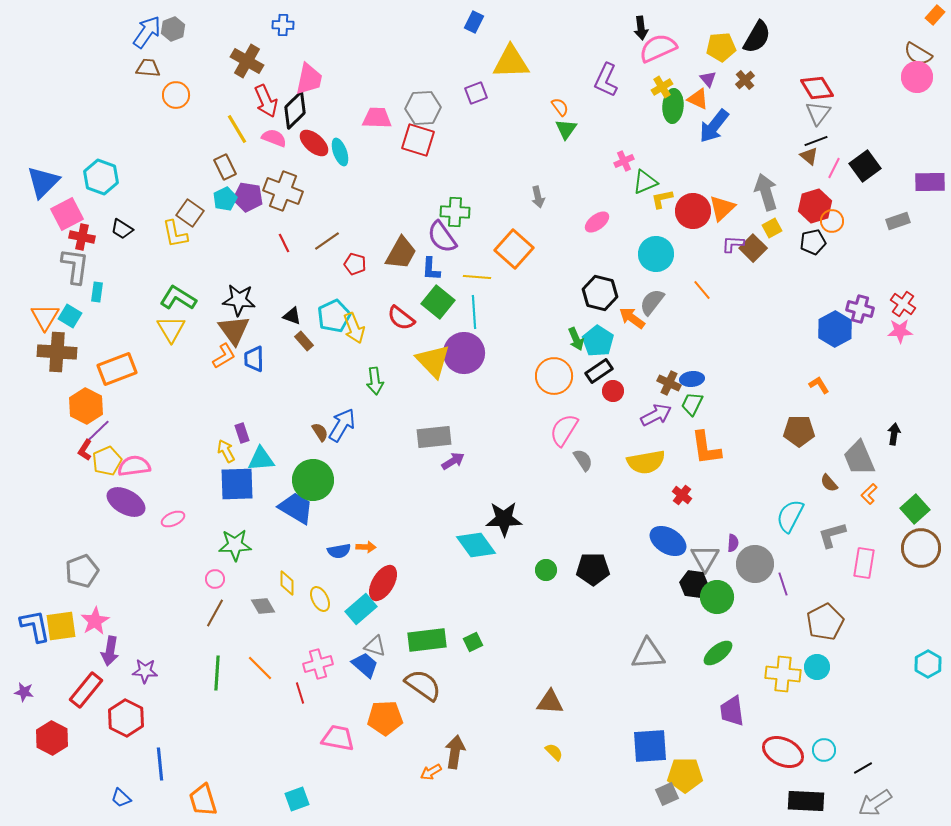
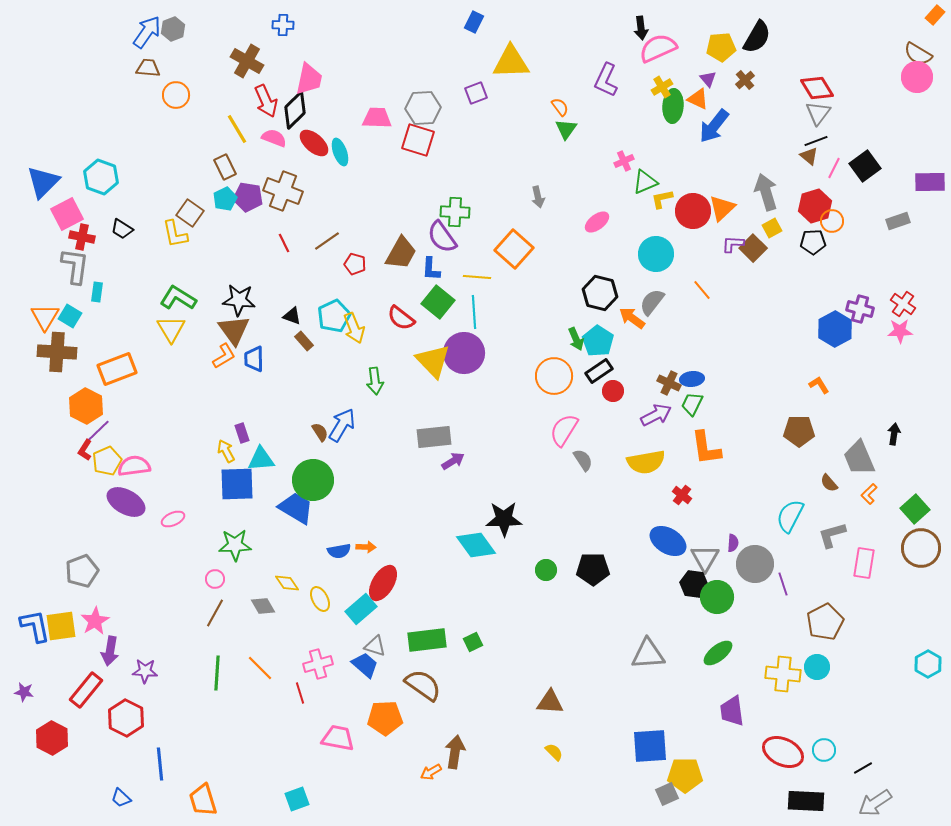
black pentagon at (813, 242): rotated 10 degrees clockwise
yellow diamond at (287, 583): rotated 35 degrees counterclockwise
